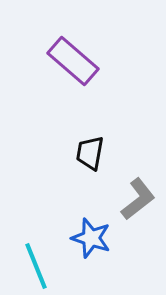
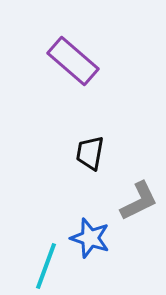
gray L-shape: moved 1 px right, 2 px down; rotated 12 degrees clockwise
blue star: moved 1 px left
cyan line: moved 10 px right; rotated 42 degrees clockwise
